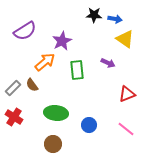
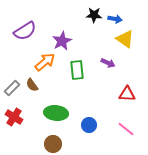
gray rectangle: moved 1 px left
red triangle: rotated 24 degrees clockwise
